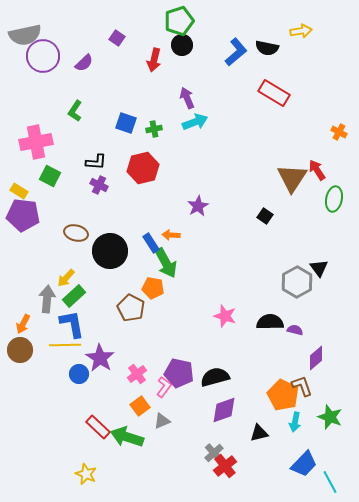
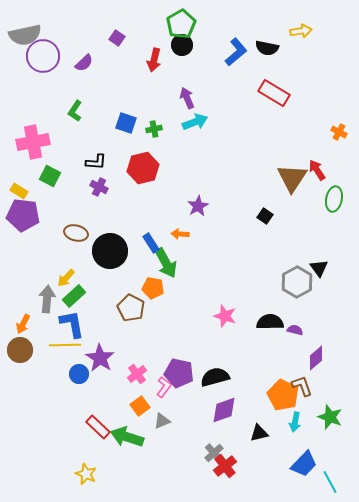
green pentagon at (179, 21): moved 2 px right, 3 px down; rotated 12 degrees counterclockwise
pink cross at (36, 142): moved 3 px left
purple cross at (99, 185): moved 2 px down
orange arrow at (171, 235): moved 9 px right, 1 px up
